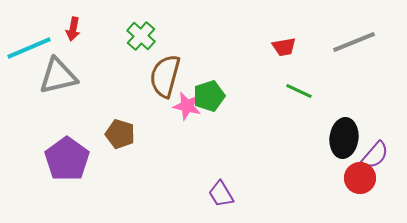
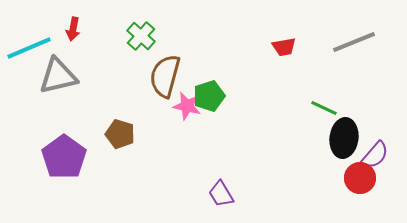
green line: moved 25 px right, 17 px down
purple pentagon: moved 3 px left, 2 px up
